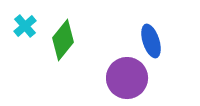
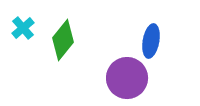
cyan cross: moved 2 px left, 2 px down
blue ellipse: rotated 28 degrees clockwise
